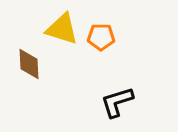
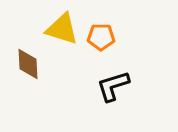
brown diamond: moved 1 px left
black L-shape: moved 4 px left, 16 px up
